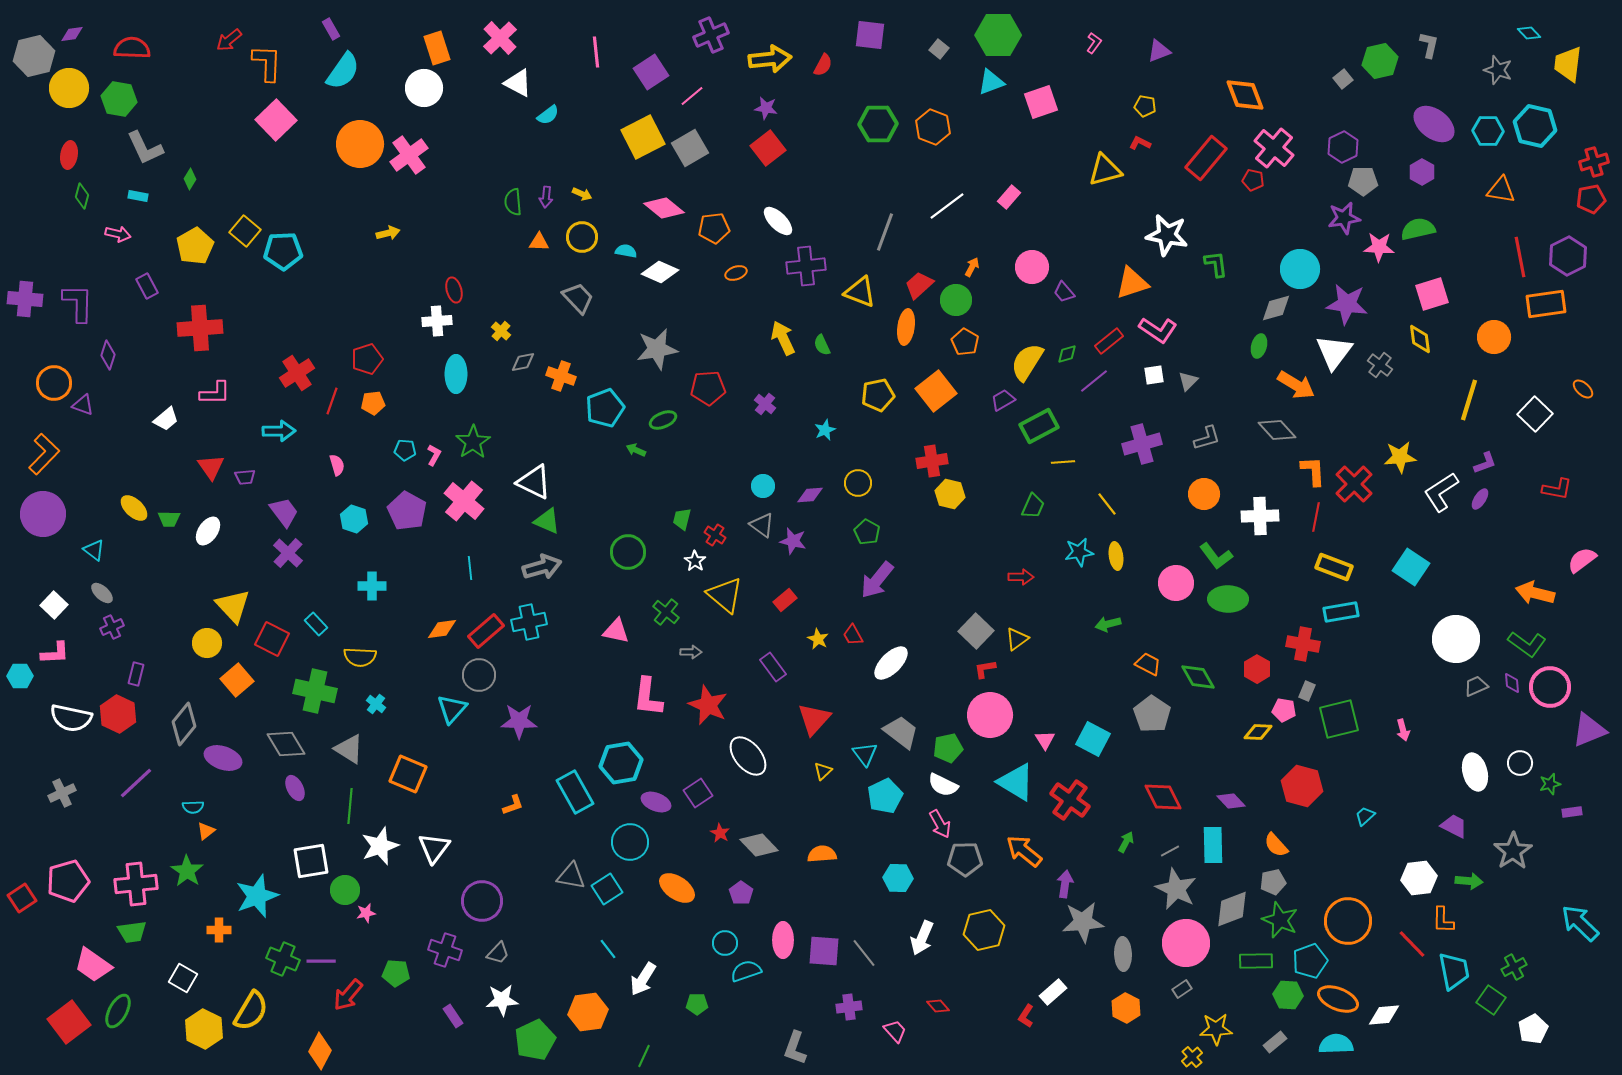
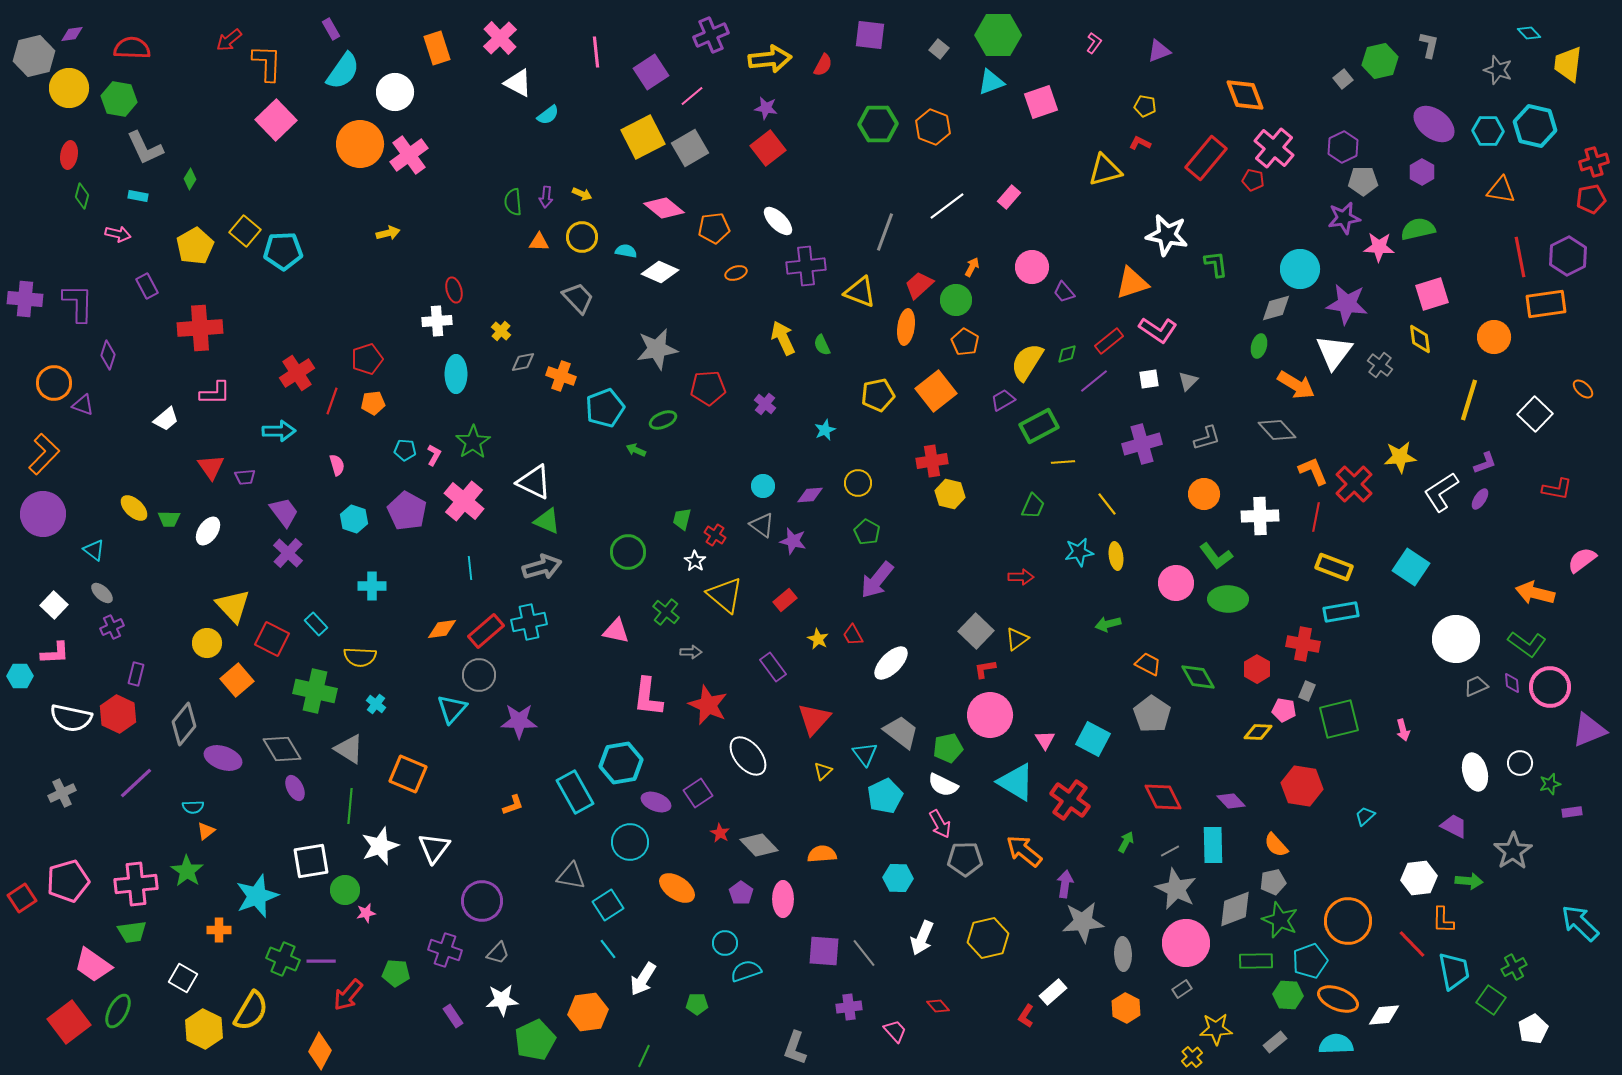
white circle at (424, 88): moved 29 px left, 4 px down
white square at (1154, 375): moved 5 px left, 4 px down
orange L-shape at (1313, 471): rotated 20 degrees counterclockwise
gray diamond at (286, 744): moved 4 px left, 5 px down
red hexagon at (1302, 786): rotated 6 degrees counterclockwise
cyan square at (607, 889): moved 1 px right, 16 px down
gray diamond at (1232, 909): moved 3 px right
yellow hexagon at (984, 930): moved 4 px right, 8 px down
pink ellipse at (783, 940): moved 41 px up
